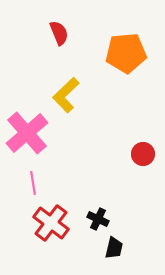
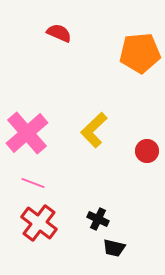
red semicircle: rotated 45 degrees counterclockwise
orange pentagon: moved 14 px right
yellow L-shape: moved 28 px right, 35 px down
red circle: moved 4 px right, 3 px up
pink line: rotated 60 degrees counterclockwise
red cross: moved 12 px left
black trapezoid: rotated 90 degrees clockwise
